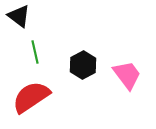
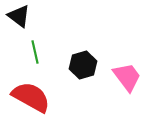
black hexagon: rotated 12 degrees clockwise
pink trapezoid: moved 2 px down
red semicircle: rotated 63 degrees clockwise
